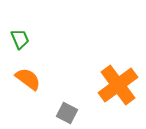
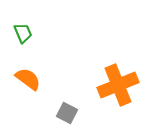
green trapezoid: moved 3 px right, 6 px up
orange cross: rotated 15 degrees clockwise
